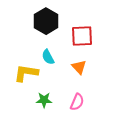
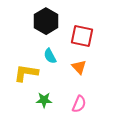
red square: rotated 15 degrees clockwise
cyan semicircle: moved 2 px right, 1 px up
pink semicircle: moved 2 px right, 2 px down
